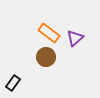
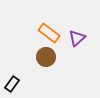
purple triangle: moved 2 px right
black rectangle: moved 1 px left, 1 px down
